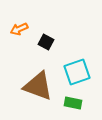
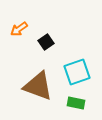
orange arrow: rotated 12 degrees counterclockwise
black square: rotated 28 degrees clockwise
green rectangle: moved 3 px right
